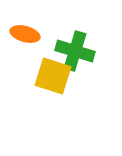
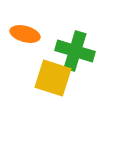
yellow square: moved 2 px down
